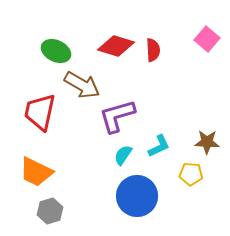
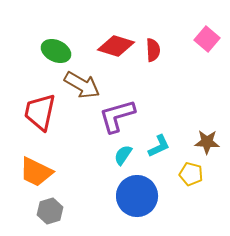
yellow pentagon: rotated 10 degrees clockwise
